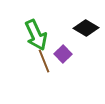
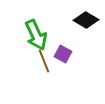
black diamond: moved 8 px up
purple square: rotated 18 degrees counterclockwise
